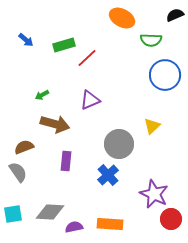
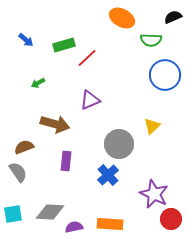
black semicircle: moved 2 px left, 2 px down
green arrow: moved 4 px left, 12 px up
